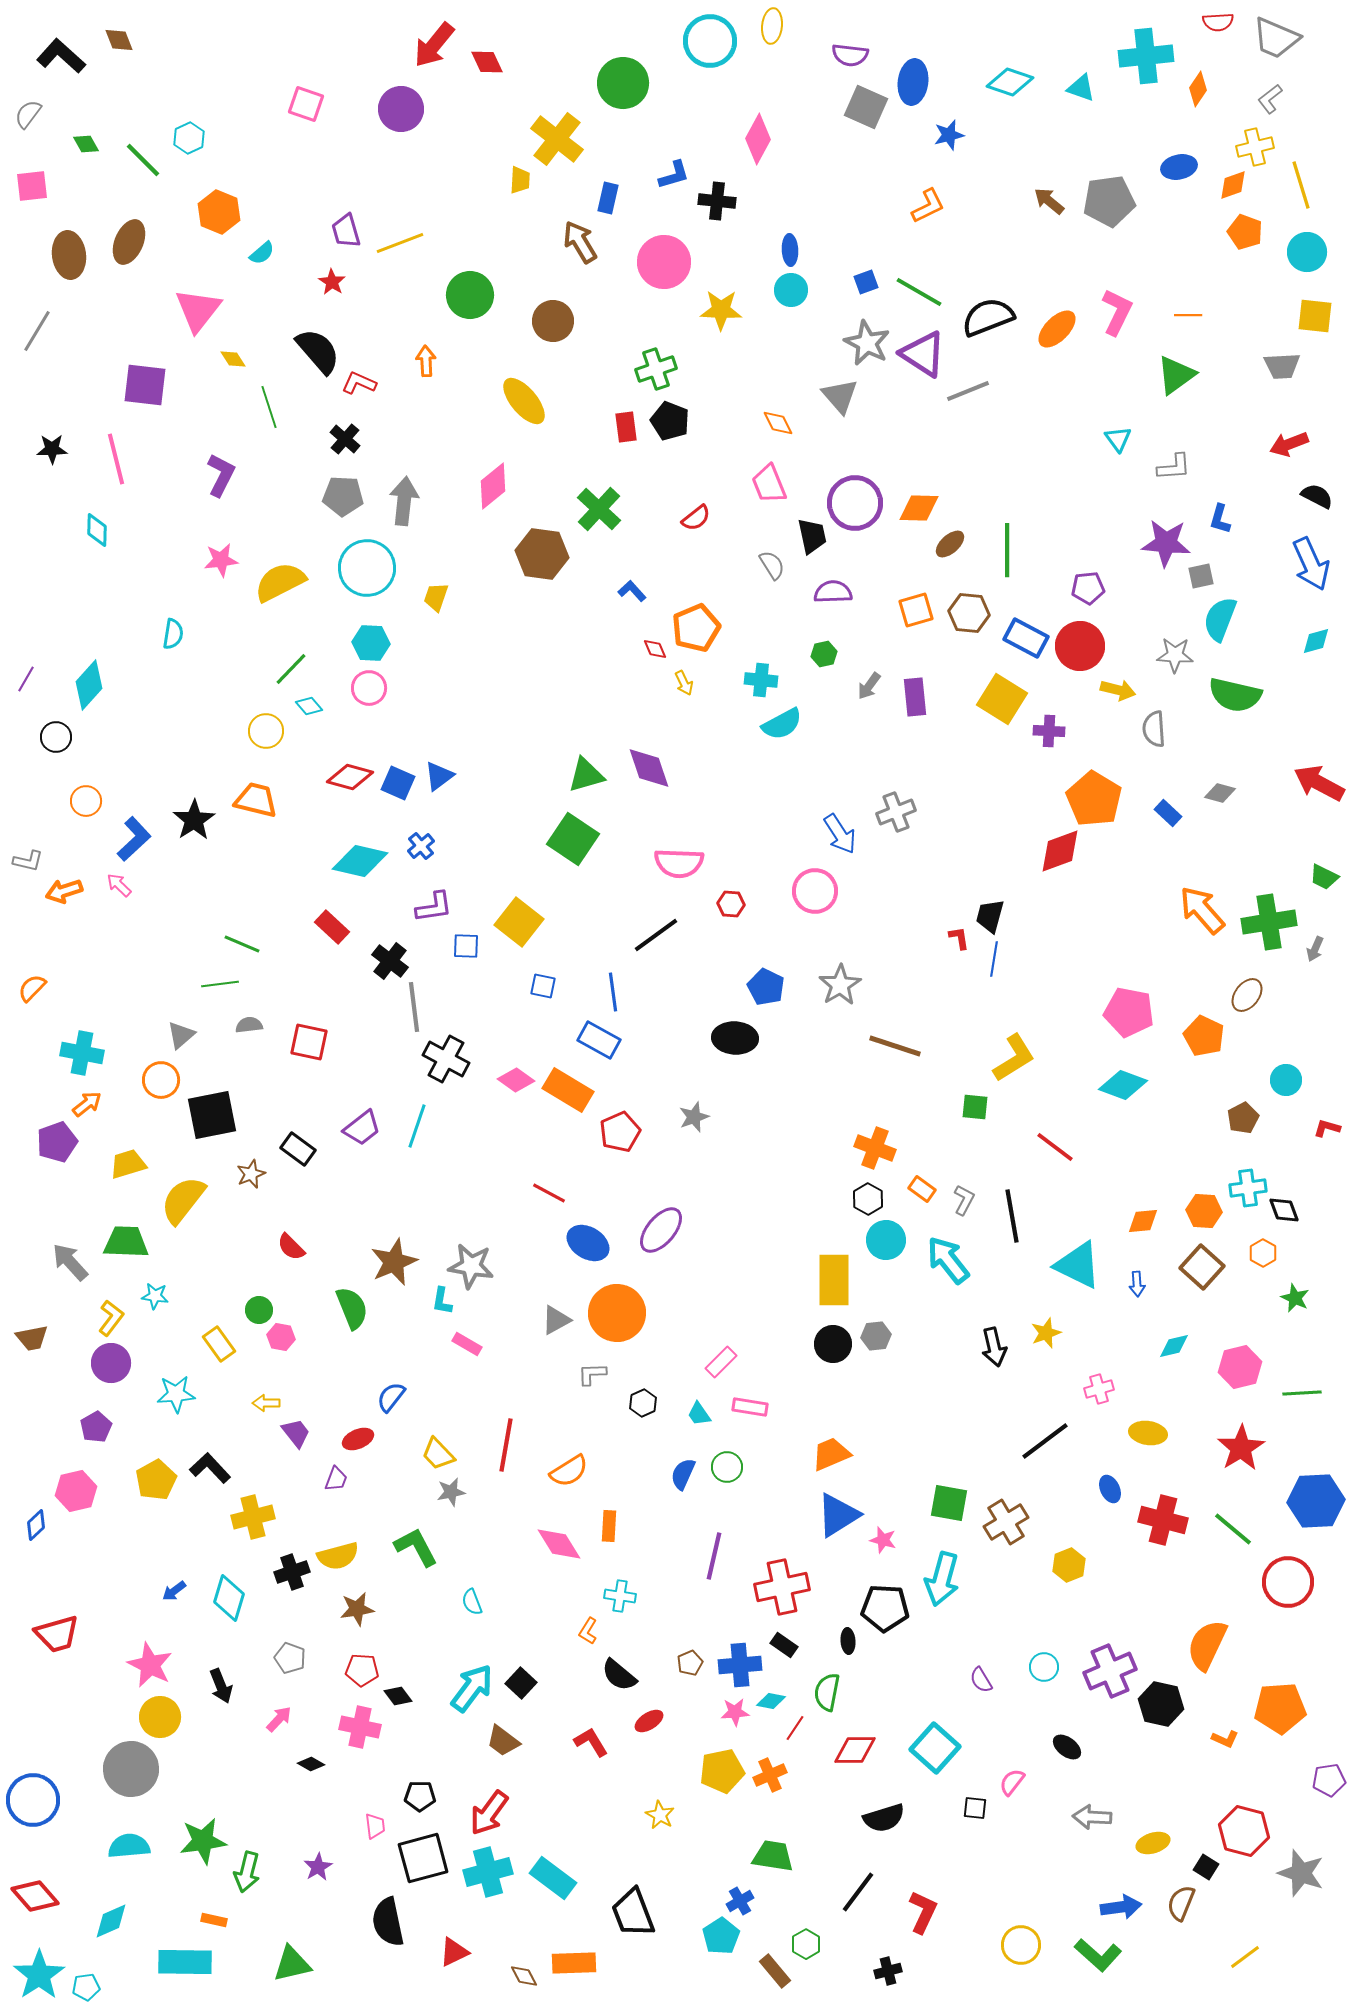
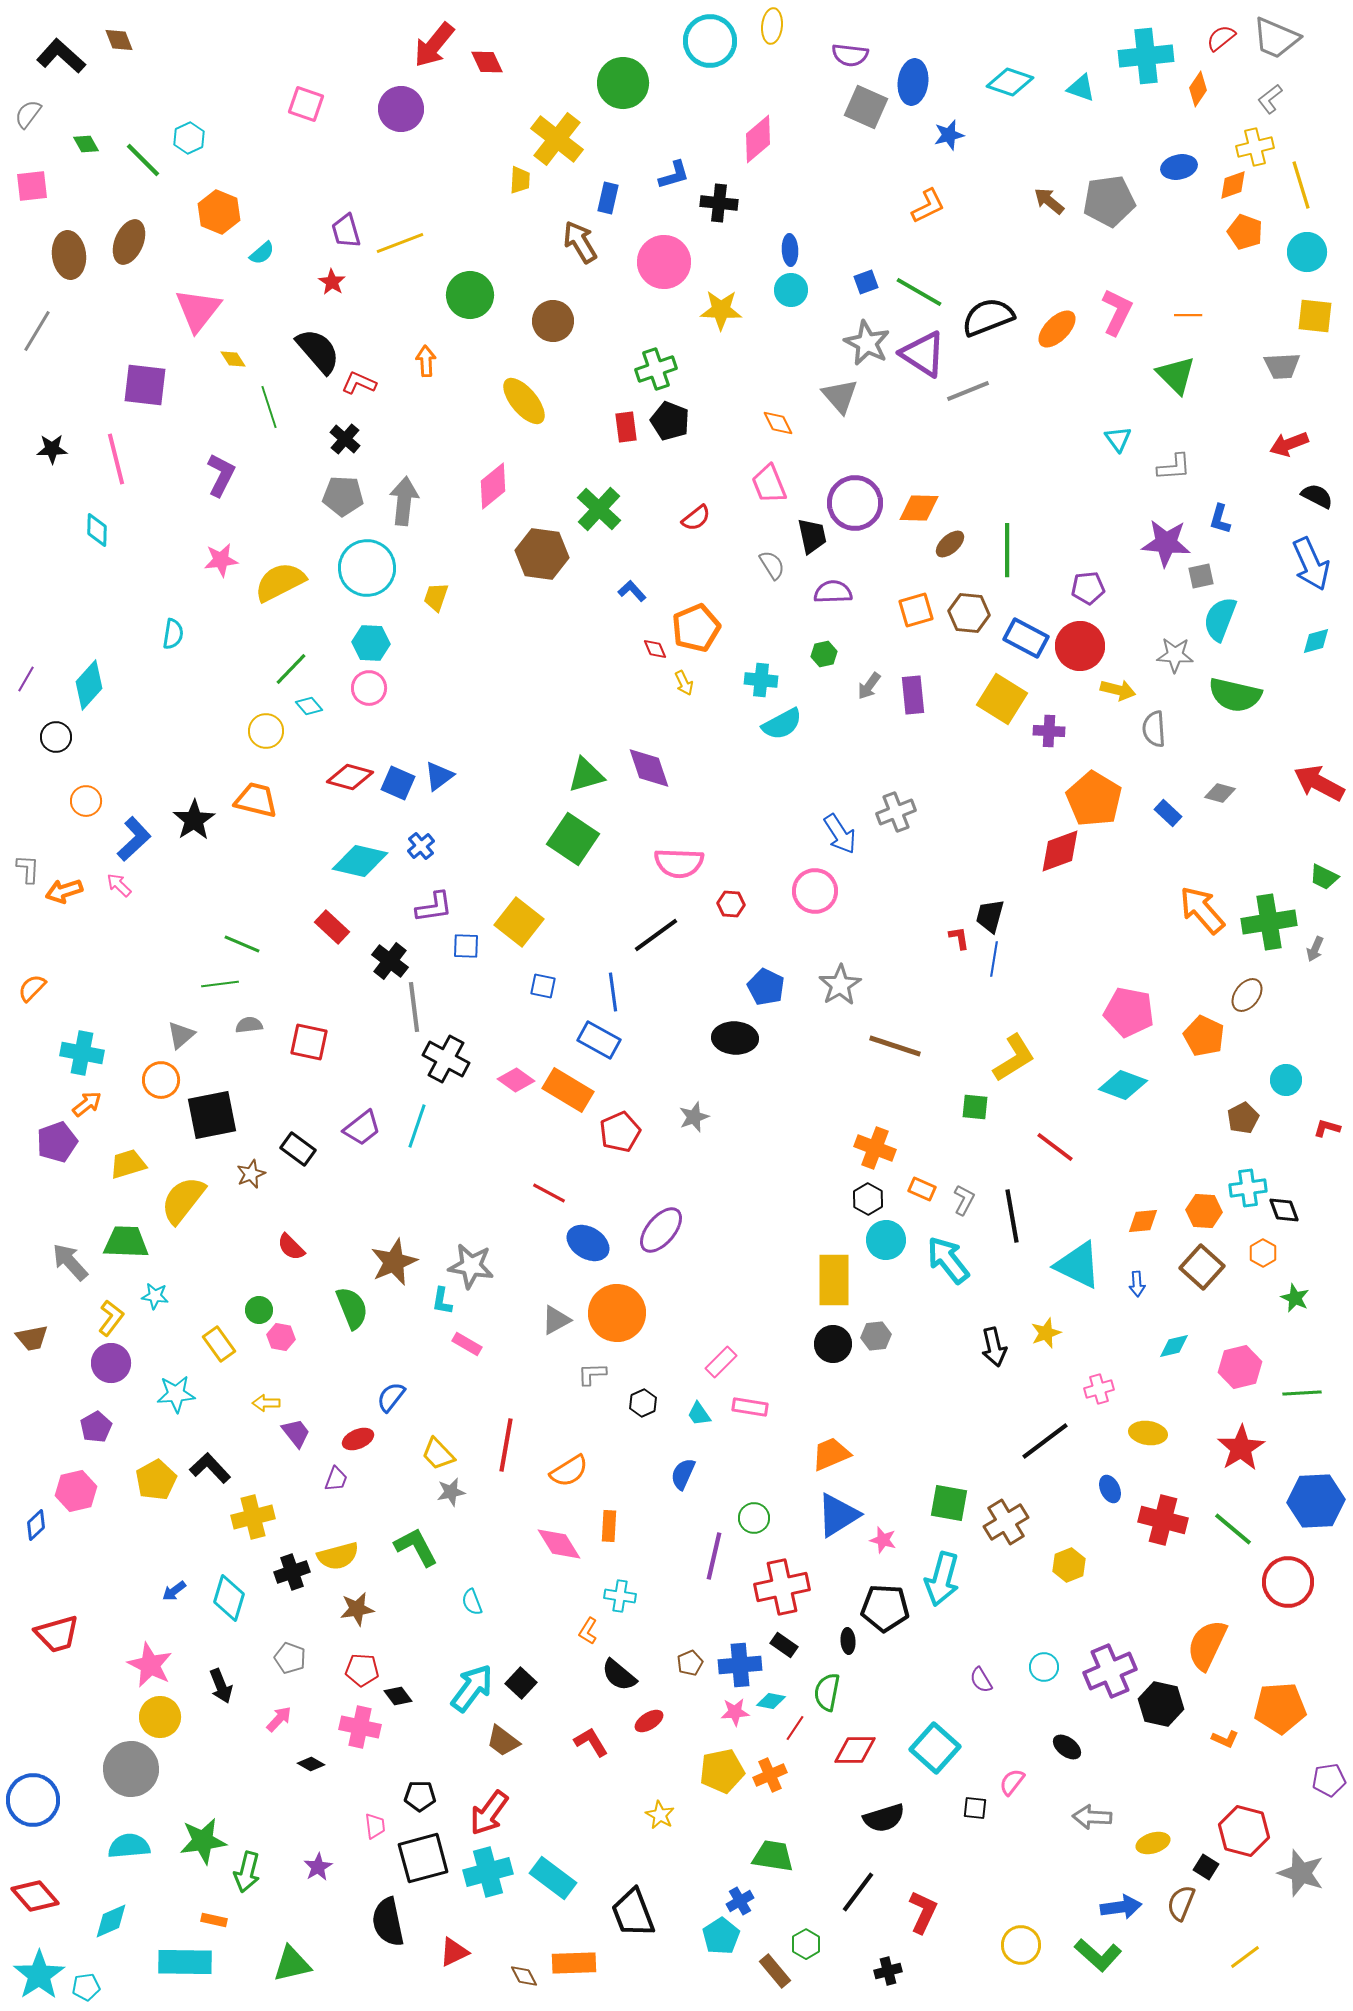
red semicircle at (1218, 22): moved 3 px right, 16 px down; rotated 144 degrees clockwise
pink diamond at (758, 139): rotated 21 degrees clockwise
black cross at (717, 201): moved 2 px right, 2 px down
green triangle at (1176, 375): rotated 39 degrees counterclockwise
purple rectangle at (915, 697): moved 2 px left, 2 px up
gray L-shape at (28, 861): moved 8 px down; rotated 100 degrees counterclockwise
orange rectangle at (922, 1189): rotated 12 degrees counterclockwise
green circle at (727, 1467): moved 27 px right, 51 px down
